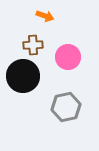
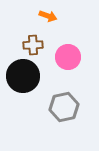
orange arrow: moved 3 px right
gray hexagon: moved 2 px left
